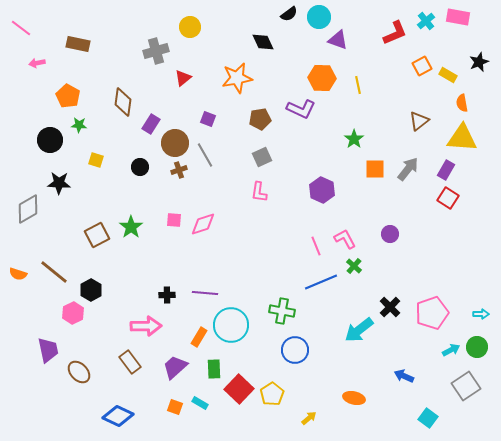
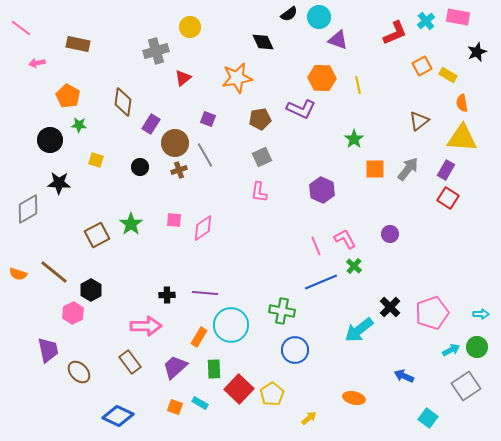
black star at (479, 62): moved 2 px left, 10 px up
pink diamond at (203, 224): moved 4 px down; rotated 16 degrees counterclockwise
green star at (131, 227): moved 3 px up
